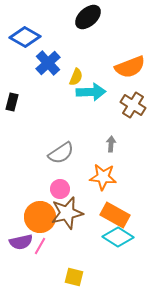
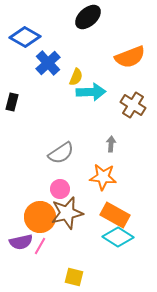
orange semicircle: moved 10 px up
